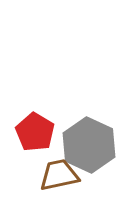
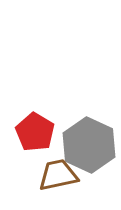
brown trapezoid: moved 1 px left
